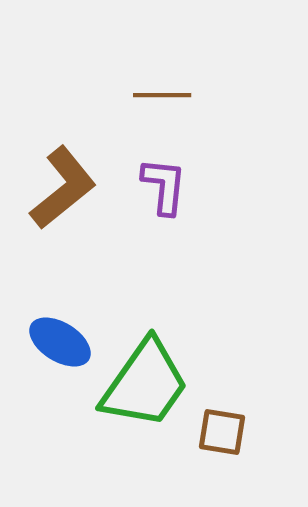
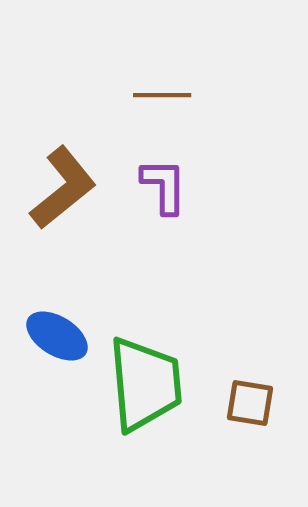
purple L-shape: rotated 6 degrees counterclockwise
blue ellipse: moved 3 px left, 6 px up
green trapezoid: rotated 40 degrees counterclockwise
brown square: moved 28 px right, 29 px up
